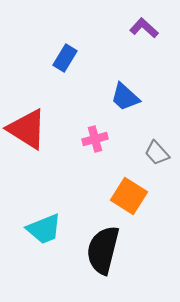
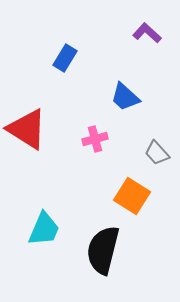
purple L-shape: moved 3 px right, 5 px down
orange square: moved 3 px right
cyan trapezoid: rotated 45 degrees counterclockwise
